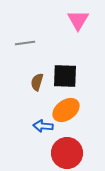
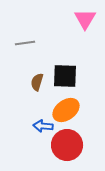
pink triangle: moved 7 px right, 1 px up
red circle: moved 8 px up
